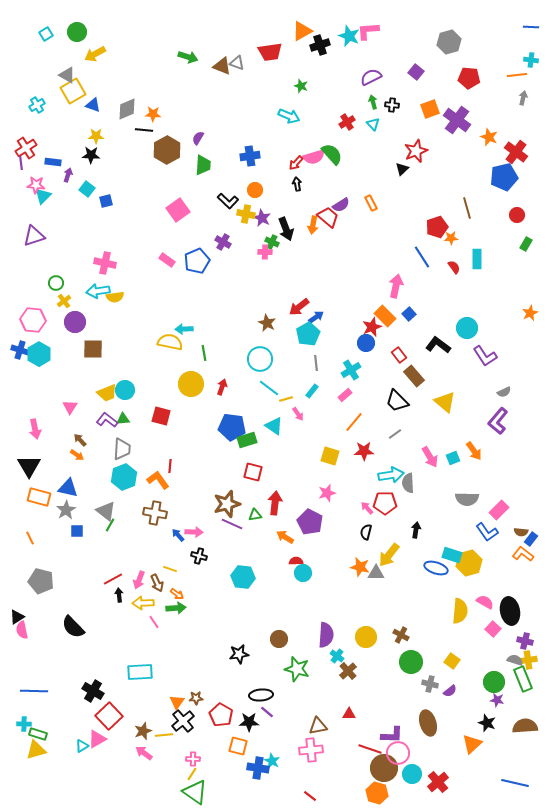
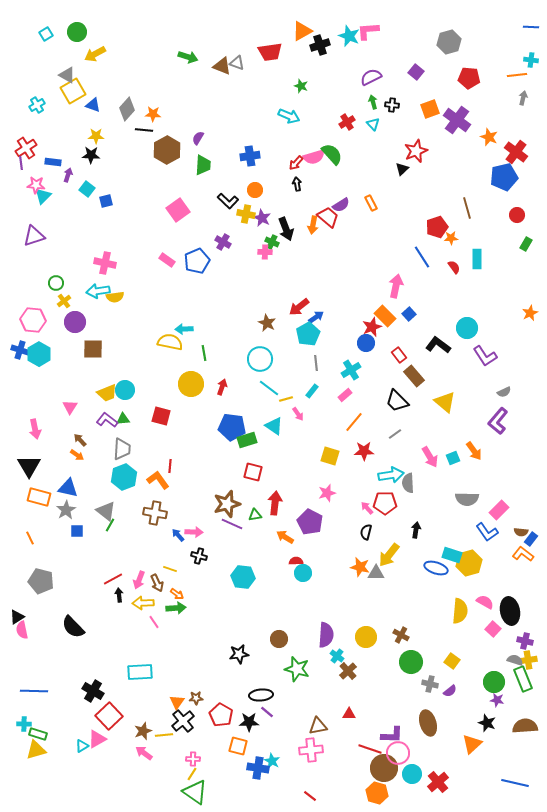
gray diamond at (127, 109): rotated 25 degrees counterclockwise
